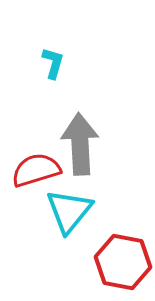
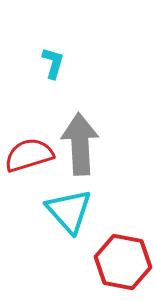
red semicircle: moved 7 px left, 15 px up
cyan triangle: rotated 21 degrees counterclockwise
